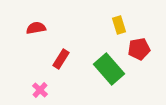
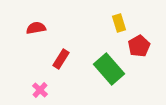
yellow rectangle: moved 2 px up
red pentagon: moved 3 px up; rotated 20 degrees counterclockwise
